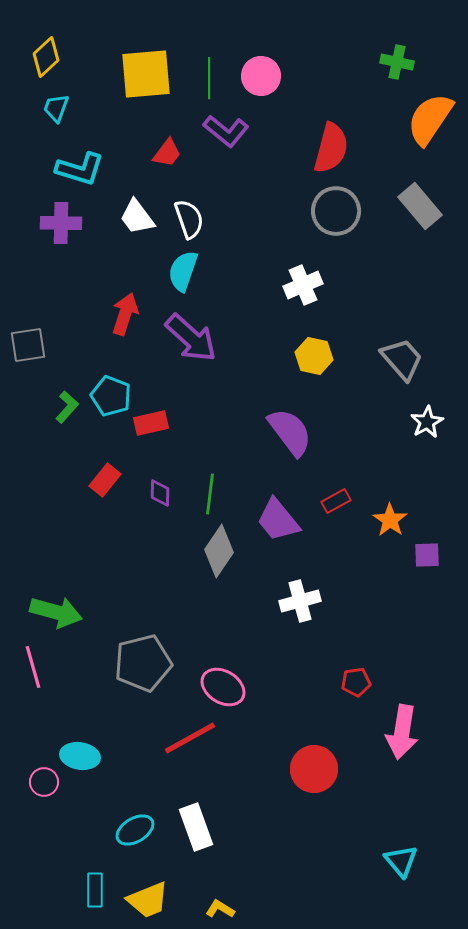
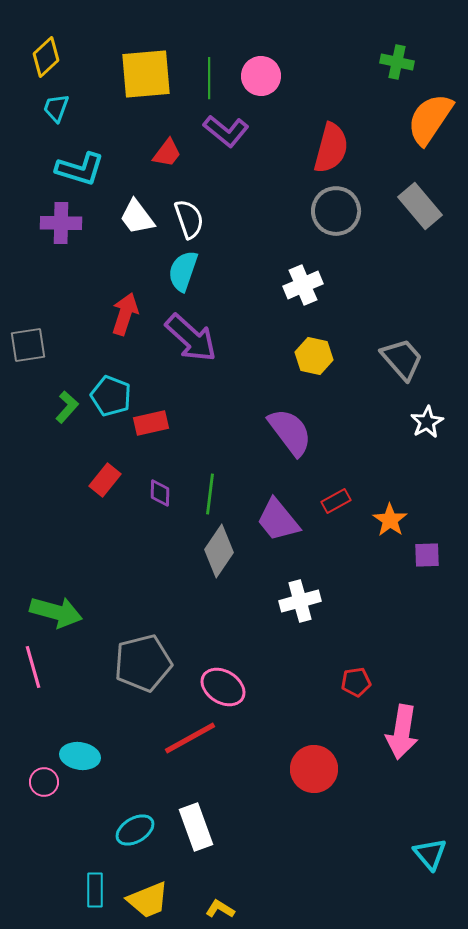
cyan triangle at (401, 861): moved 29 px right, 7 px up
